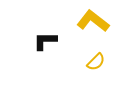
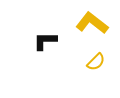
yellow L-shape: moved 1 px left, 2 px down
